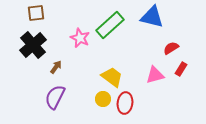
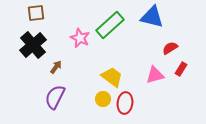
red semicircle: moved 1 px left
